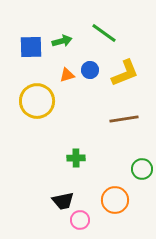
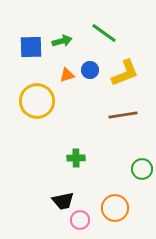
brown line: moved 1 px left, 4 px up
orange circle: moved 8 px down
